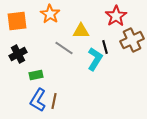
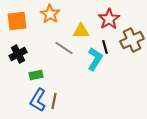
red star: moved 7 px left, 3 px down
